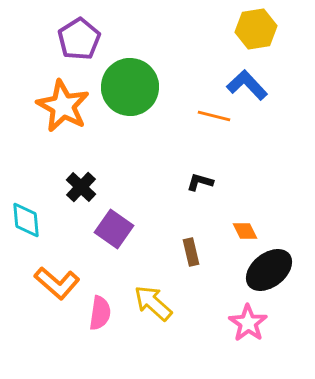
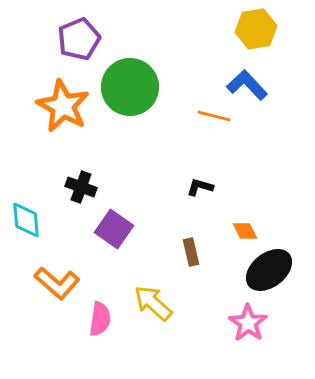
purple pentagon: rotated 9 degrees clockwise
black L-shape: moved 5 px down
black cross: rotated 24 degrees counterclockwise
pink semicircle: moved 6 px down
